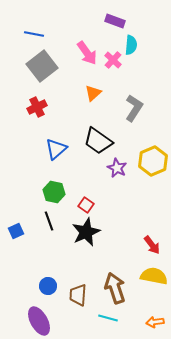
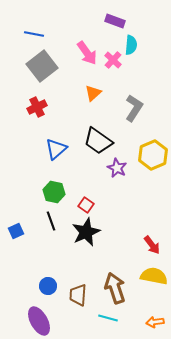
yellow hexagon: moved 6 px up
black line: moved 2 px right
